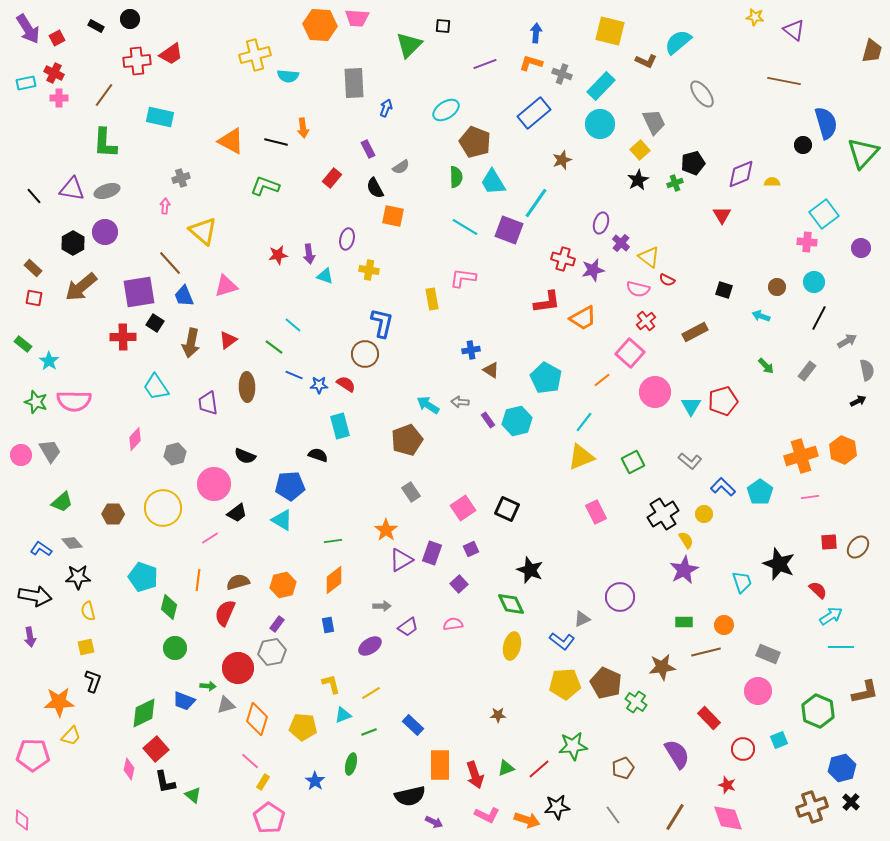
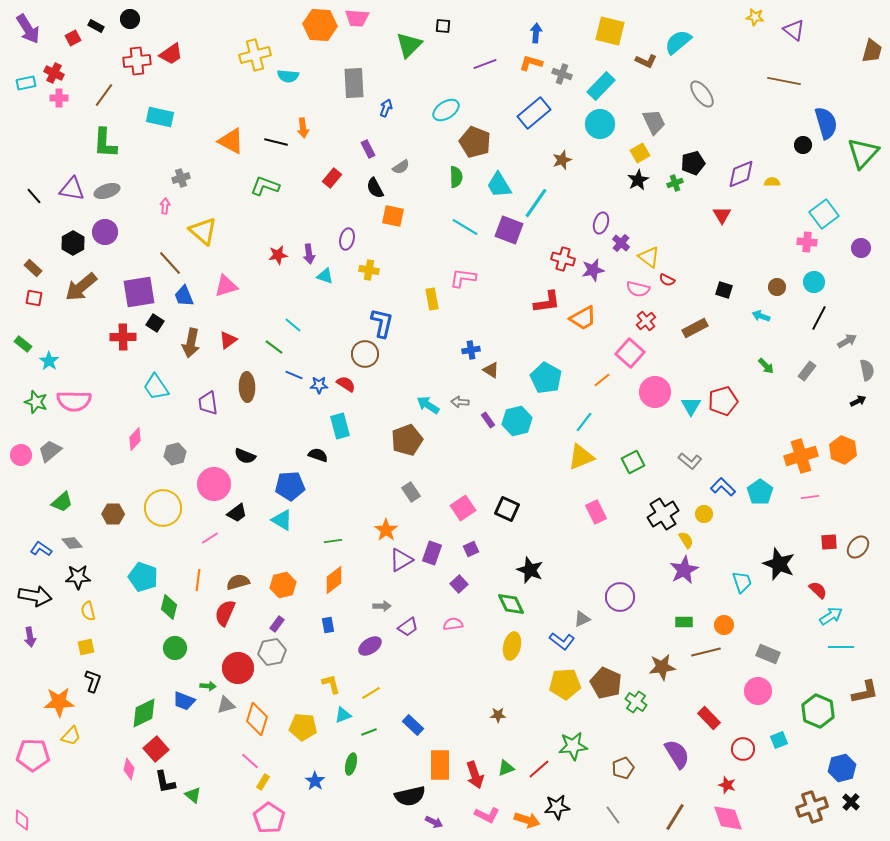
red square at (57, 38): moved 16 px right
yellow square at (640, 150): moved 3 px down; rotated 12 degrees clockwise
cyan trapezoid at (493, 182): moved 6 px right, 3 px down
brown rectangle at (695, 332): moved 4 px up
gray trapezoid at (50, 451): rotated 100 degrees counterclockwise
